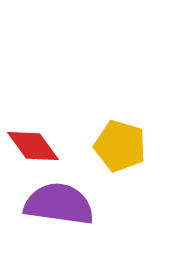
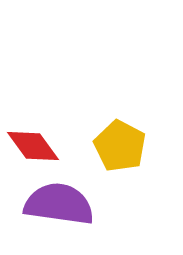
yellow pentagon: rotated 12 degrees clockwise
